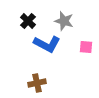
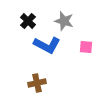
blue L-shape: moved 1 px down
